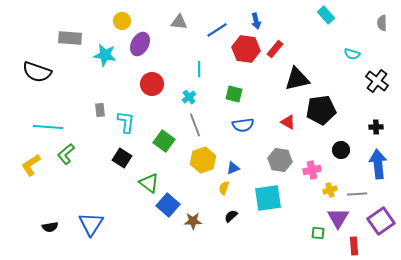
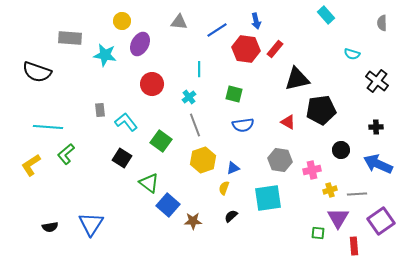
cyan L-shape at (126, 122): rotated 45 degrees counterclockwise
green square at (164, 141): moved 3 px left
blue arrow at (378, 164): rotated 60 degrees counterclockwise
